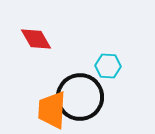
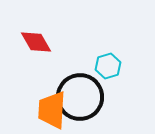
red diamond: moved 3 px down
cyan hexagon: rotated 20 degrees counterclockwise
